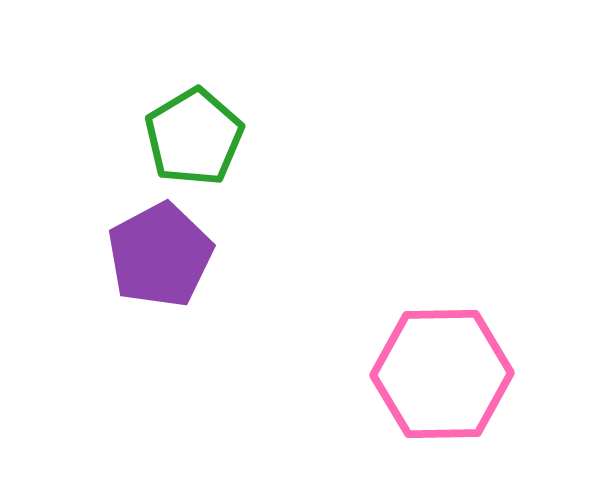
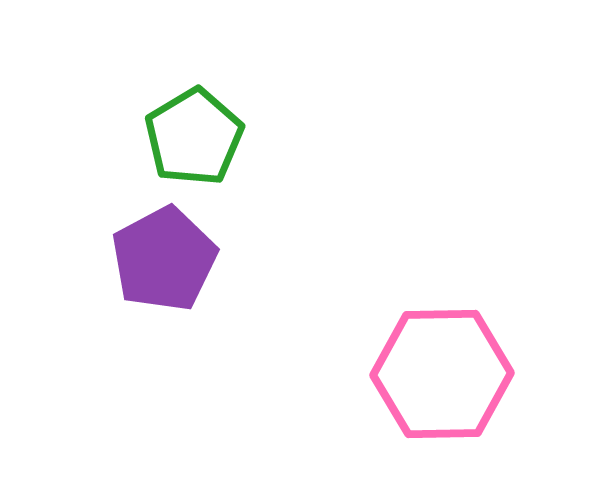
purple pentagon: moved 4 px right, 4 px down
